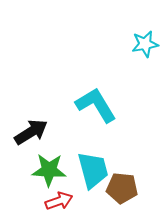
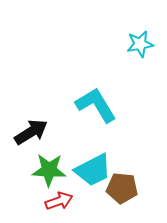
cyan star: moved 5 px left
cyan trapezoid: rotated 78 degrees clockwise
